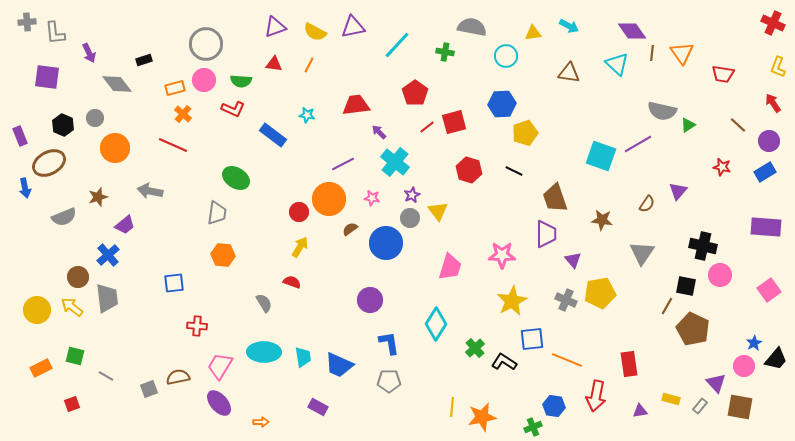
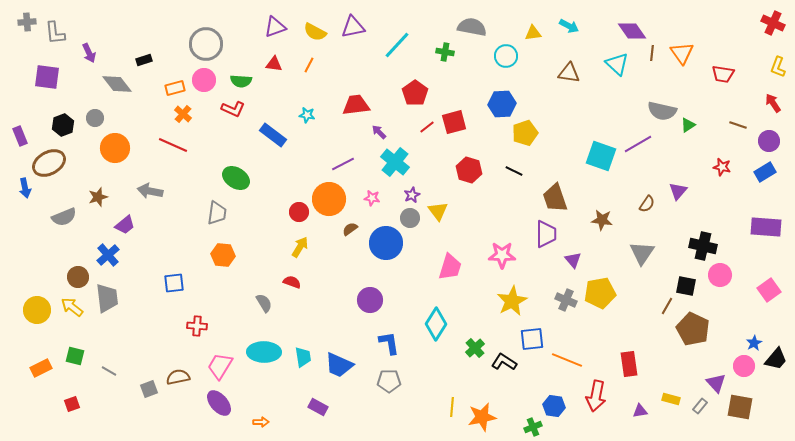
black hexagon at (63, 125): rotated 15 degrees clockwise
brown line at (738, 125): rotated 24 degrees counterclockwise
gray line at (106, 376): moved 3 px right, 5 px up
